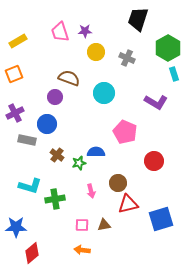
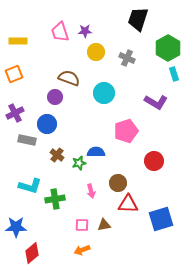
yellow rectangle: rotated 30 degrees clockwise
pink pentagon: moved 1 px right, 1 px up; rotated 30 degrees clockwise
red triangle: rotated 15 degrees clockwise
orange arrow: rotated 28 degrees counterclockwise
